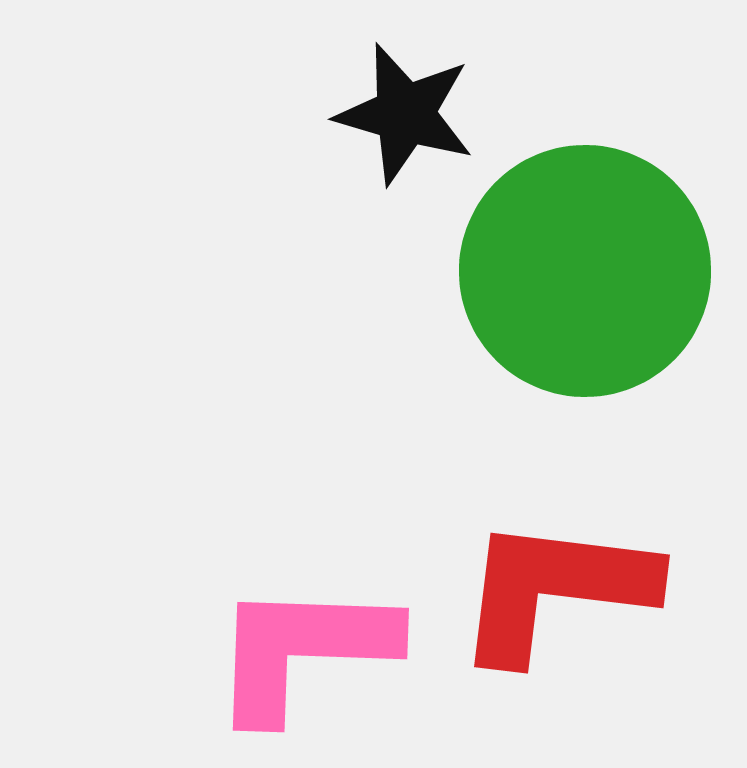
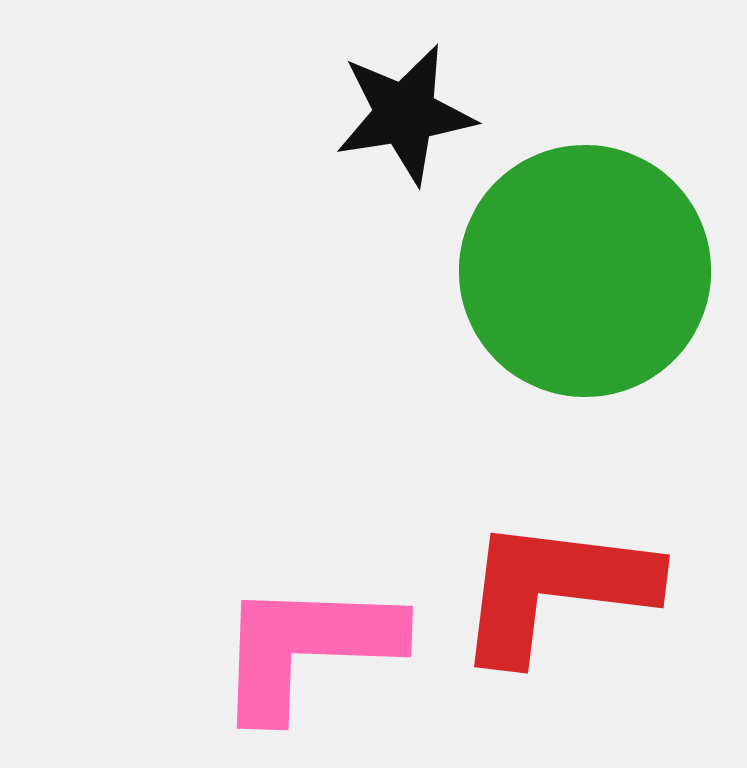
black star: rotated 25 degrees counterclockwise
pink L-shape: moved 4 px right, 2 px up
